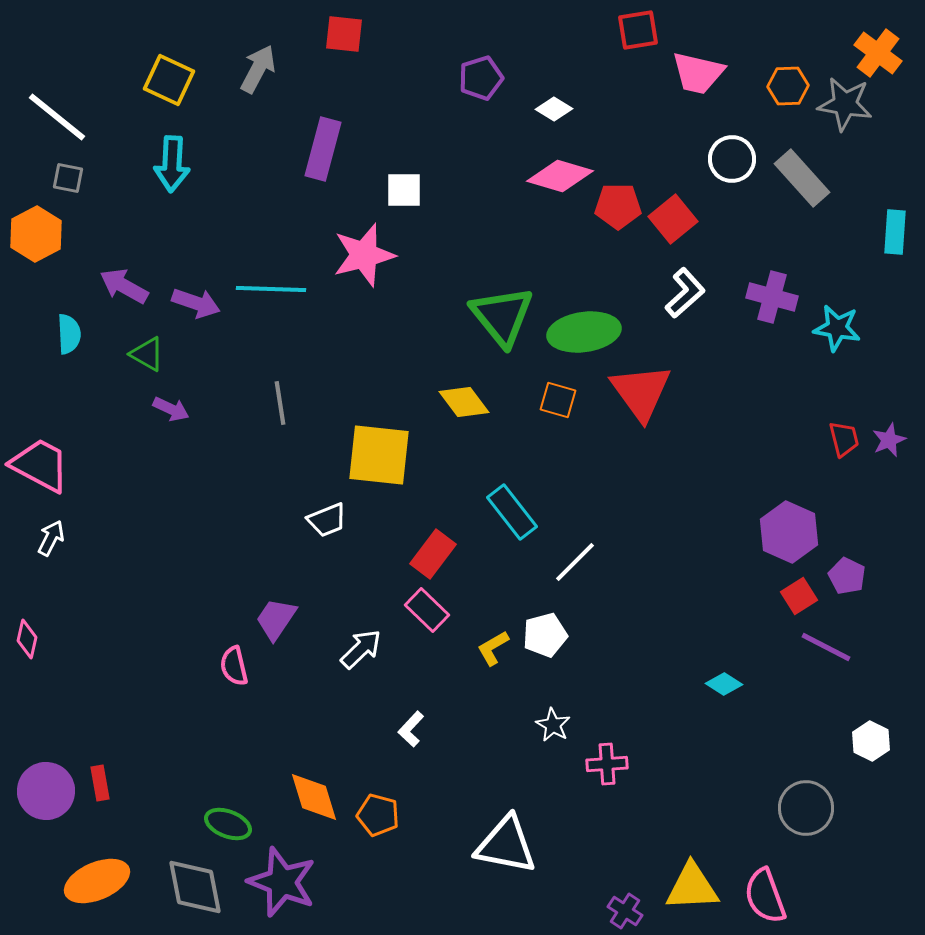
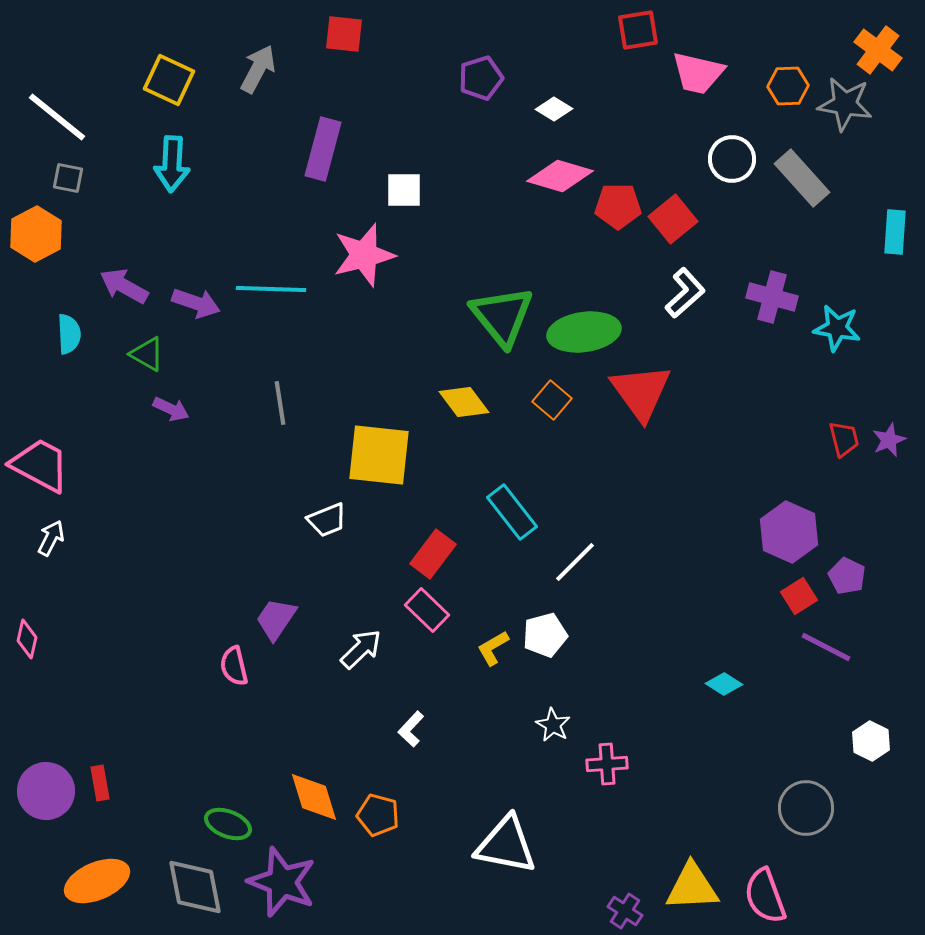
orange cross at (878, 53): moved 3 px up
orange square at (558, 400): moved 6 px left; rotated 24 degrees clockwise
